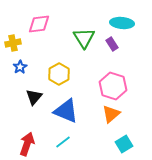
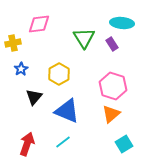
blue star: moved 1 px right, 2 px down
blue triangle: moved 1 px right
